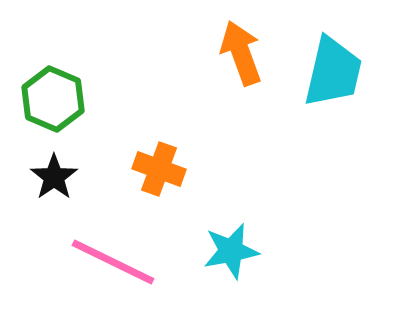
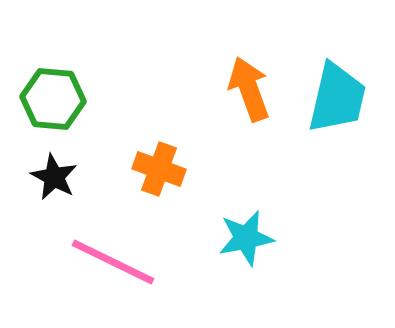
orange arrow: moved 8 px right, 36 px down
cyan trapezoid: moved 4 px right, 26 px down
green hexagon: rotated 18 degrees counterclockwise
black star: rotated 9 degrees counterclockwise
cyan star: moved 15 px right, 13 px up
